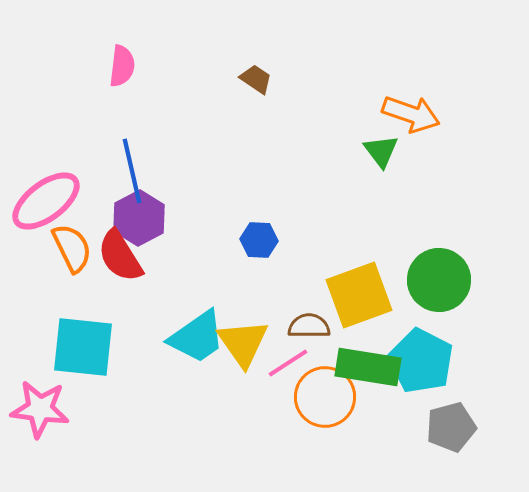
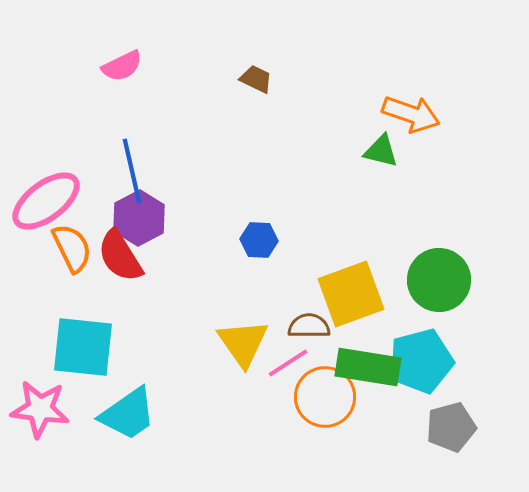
pink semicircle: rotated 57 degrees clockwise
brown trapezoid: rotated 8 degrees counterclockwise
green triangle: rotated 39 degrees counterclockwise
yellow square: moved 8 px left, 1 px up
cyan trapezoid: moved 69 px left, 77 px down
cyan pentagon: rotated 30 degrees clockwise
